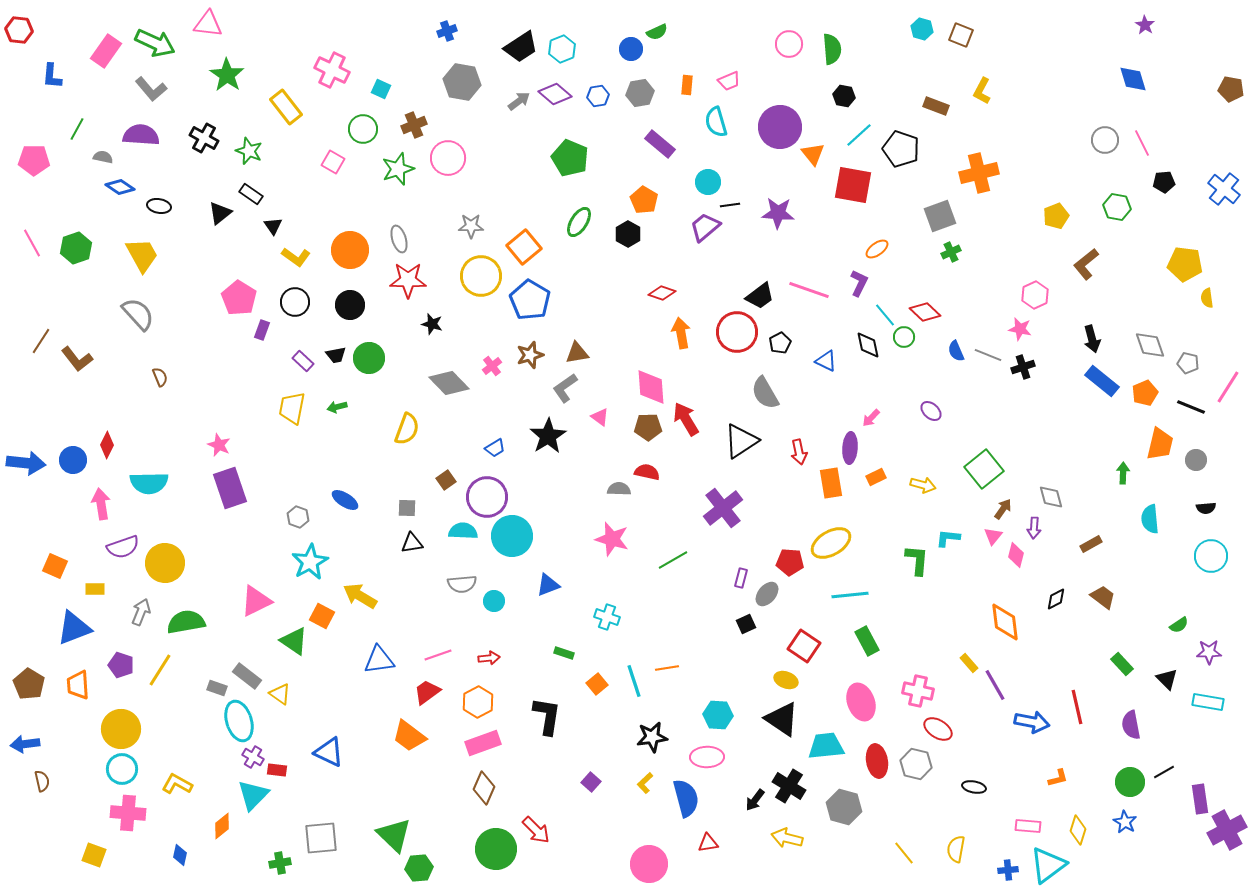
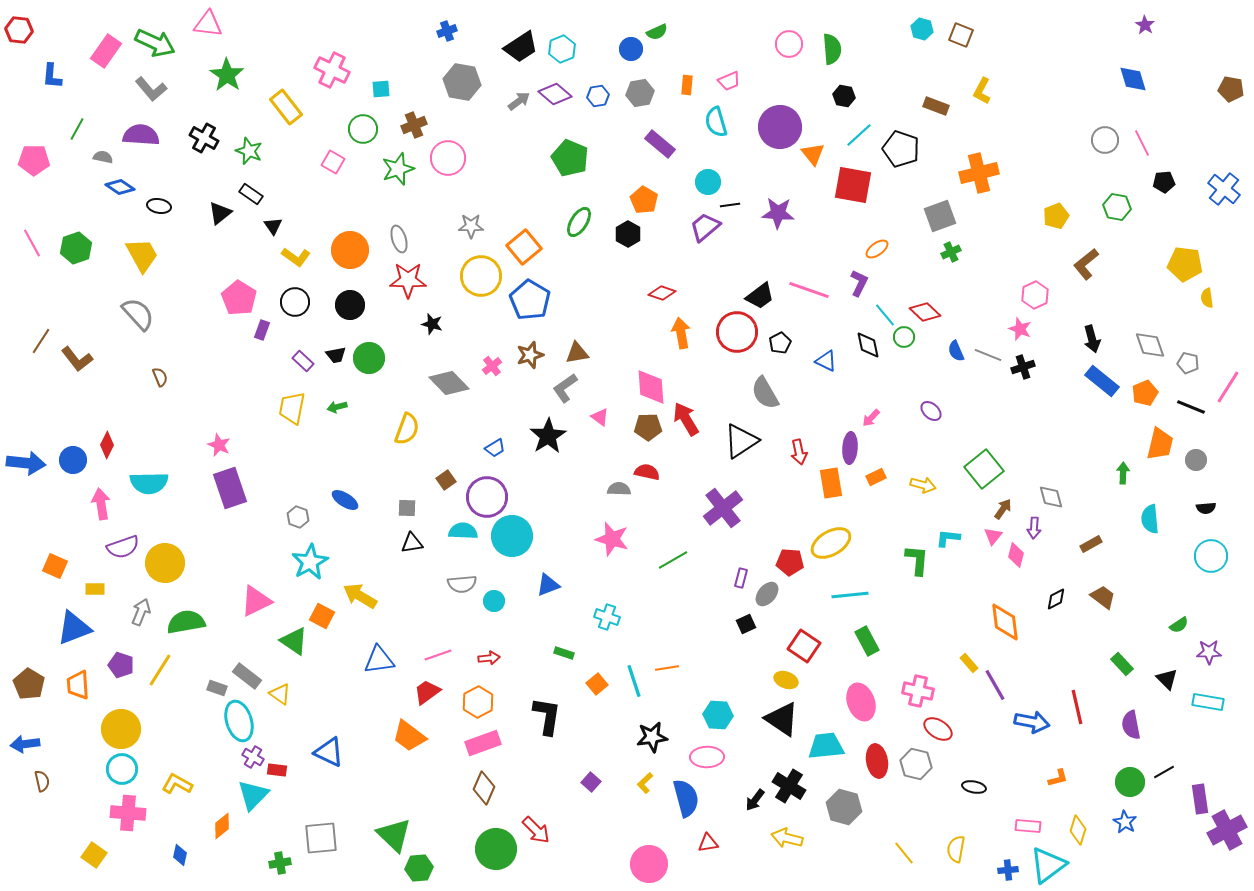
cyan square at (381, 89): rotated 30 degrees counterclockwise
pink star at (1020, 329): rotated 10 degrees clockwise
yellow square at (94, 855): rotated 15 degrees clockwise
